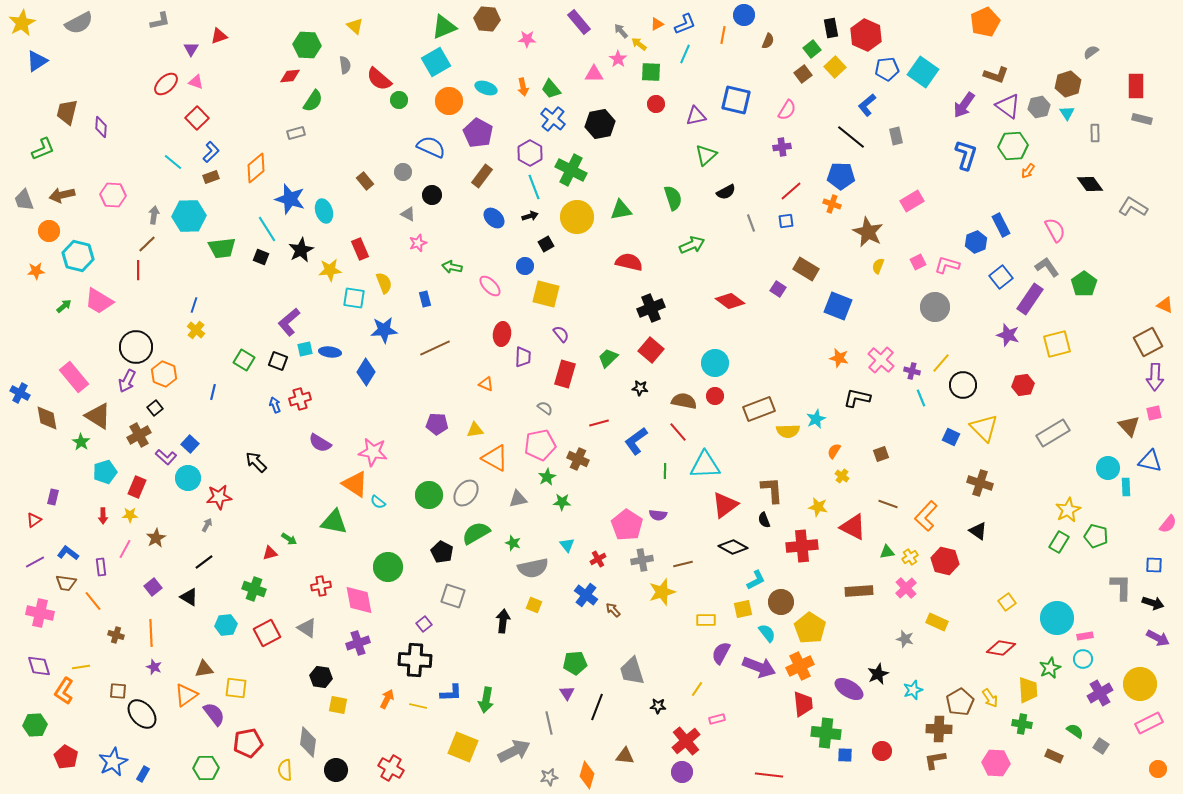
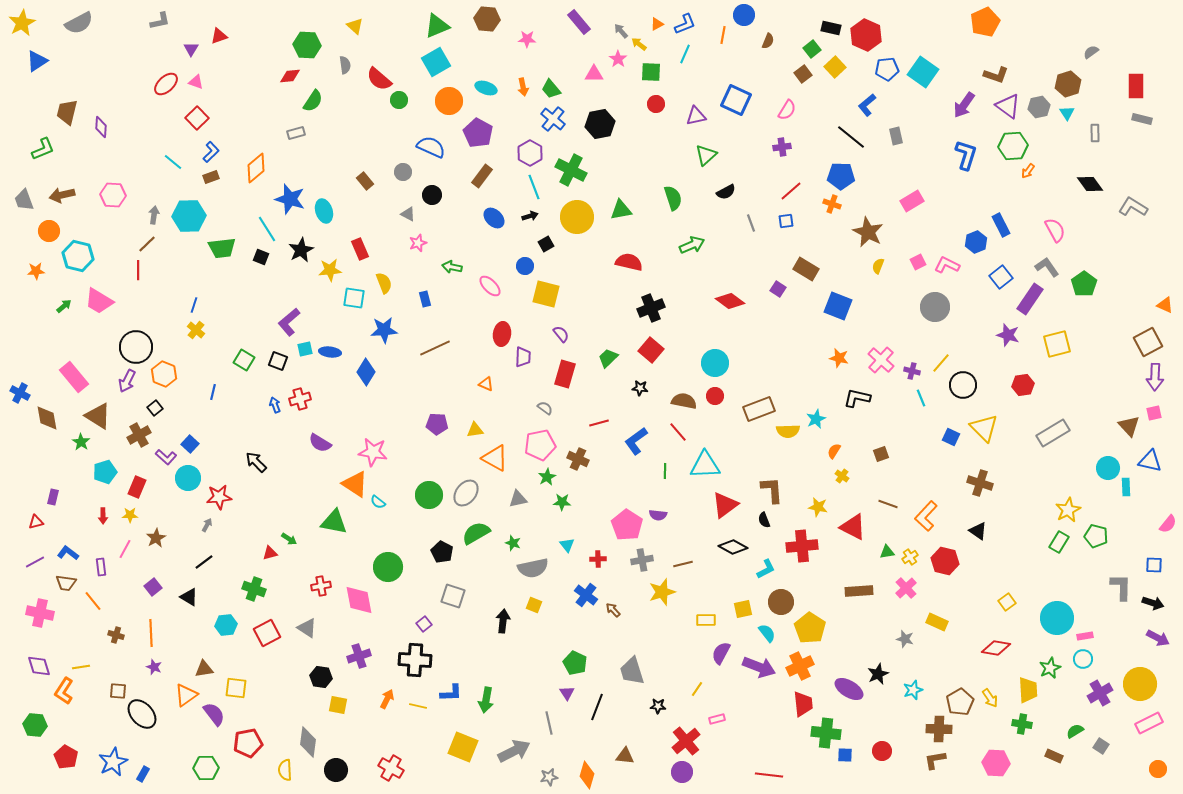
green triangle at (444, 27): moved 7 px left, 1 px up
black rectangle at (831, 28): rotated 66 degrees counterclockwise
blue square at (736, 100): rotated 12 degrees clockwise
pink L-shape at (947, 265): rotated 10 degrees clockwise
red triangle at (34, 520): moved 2 px right, 2 px down; rotated 21 degrees clockwise
red cross at (598, 559): rotated 28 degrees clockwise
cyan L-shape at (756, 580): moved 10 px right, 11 px up
purple cross at (358, 643): moved 1 px right, 13 px down
red diamond at (1001, 648): moved 5 px left
green pentagon at (575, 663): rotated 30 degrees clockwise
green hexagon at (35, 725): rotated 10 degrees clockwise
green semicircle at (1075, 731): rotated 66 degrees counterclockwise
